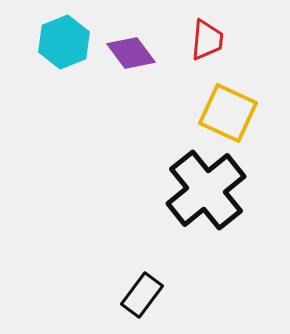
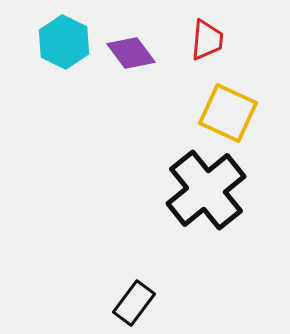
cyan hexagon: rotated 12 degrees counterclockwise
black rectangle: moved 8 px left, 8 px down
